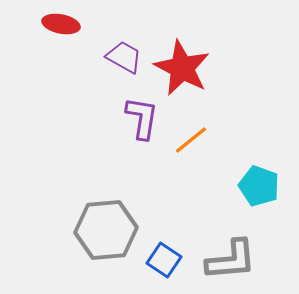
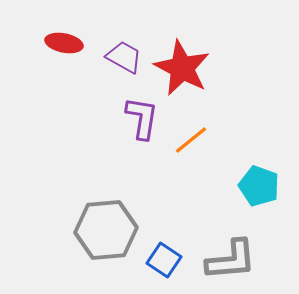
red ellipse: moved 3 px right, 19 px down
